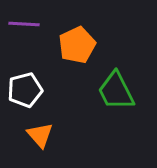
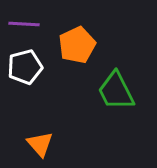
white pentagon: moved 23 px up
orange triangle: moved 9 px down
